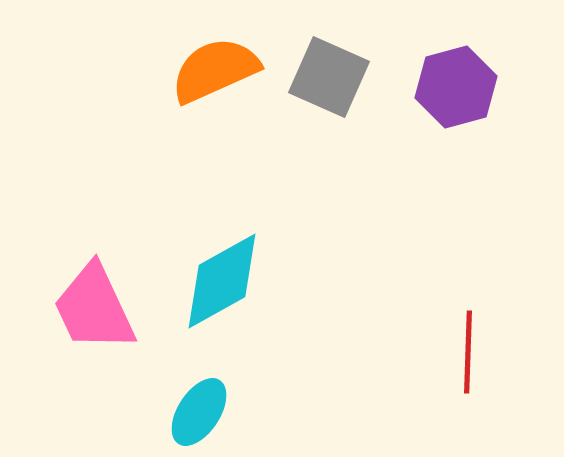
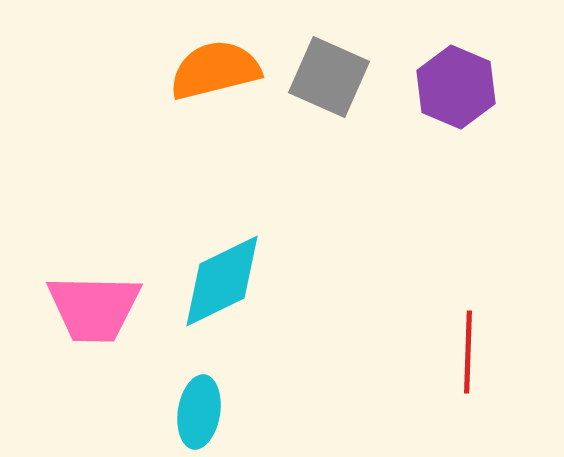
orange semicircle: rotated 10 degrees clockwise
purple hexagon: rotated 22 degrees counterclockwise
cyan diamond: rotated 3 degrees clockwise
pink trapezoid: rotated 64 degrees counterclockwise
cyan ellipse: rotated 24 degrees counterclockwise
